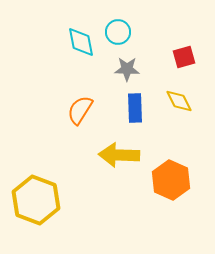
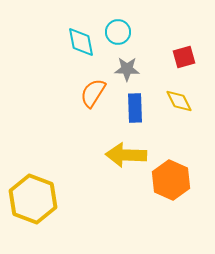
orange semicircle: moved 13 px right, 17 px up
yellow arrow: moved 7 px right
yellow hexagon: moved 3 px left, 1 px up
